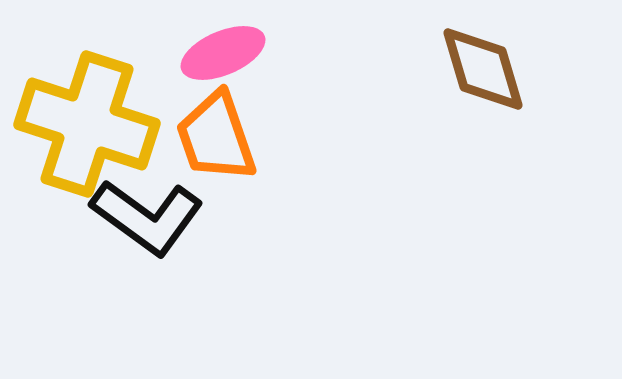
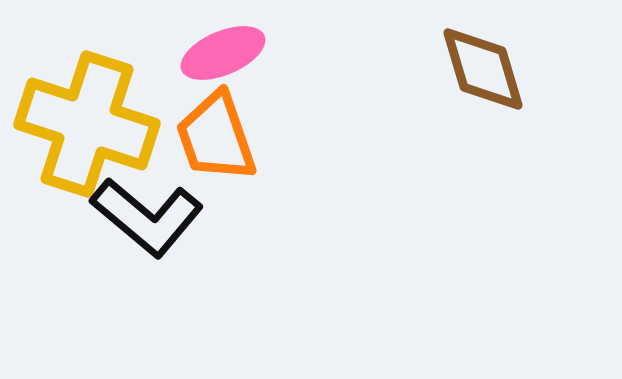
black L-shape: rotated 4 degrees clockwise
